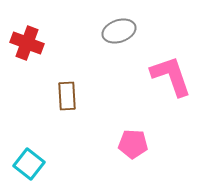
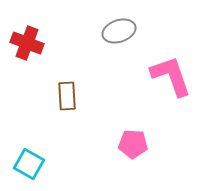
cyan square: rotated 8 degrees counterclockwise
